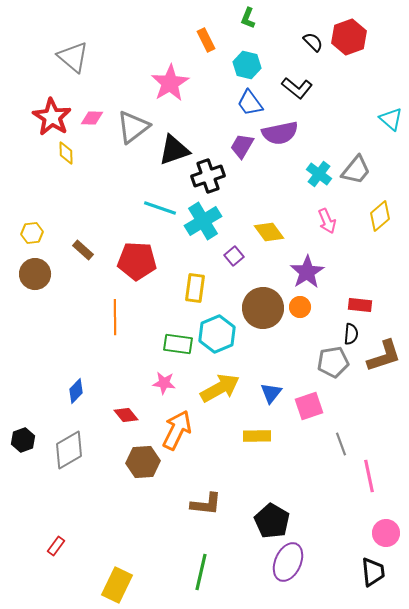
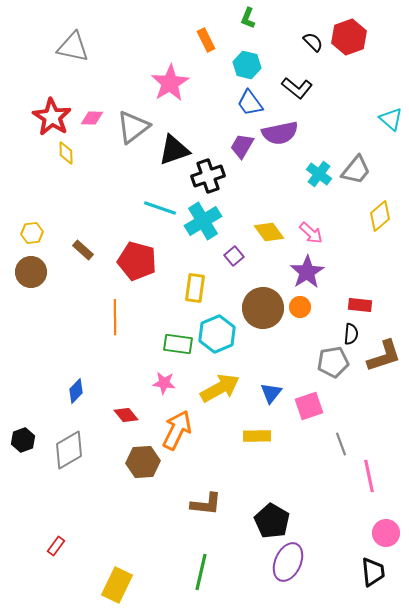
gray triangle at (73, 57): moved 10 px up; rotated 28 degrees counterclockwise
pink arrow at (327, 221): moved 16 px left, 12 px down; rotated 25 degrees counterclockwise
red pentagon at (137, 261): rotated 12 degrees clockwise
brown circle at (35, 274): moved 4 px left, 2 px up
